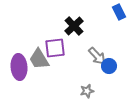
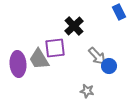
purple ellipse: moved 1 px left, 3 px up
gray star: rotated 24 degrees clockwise
